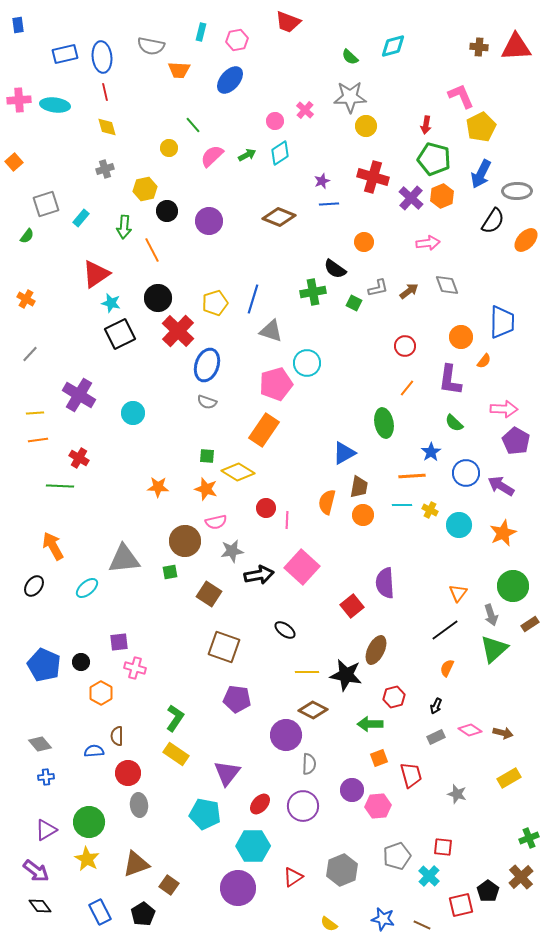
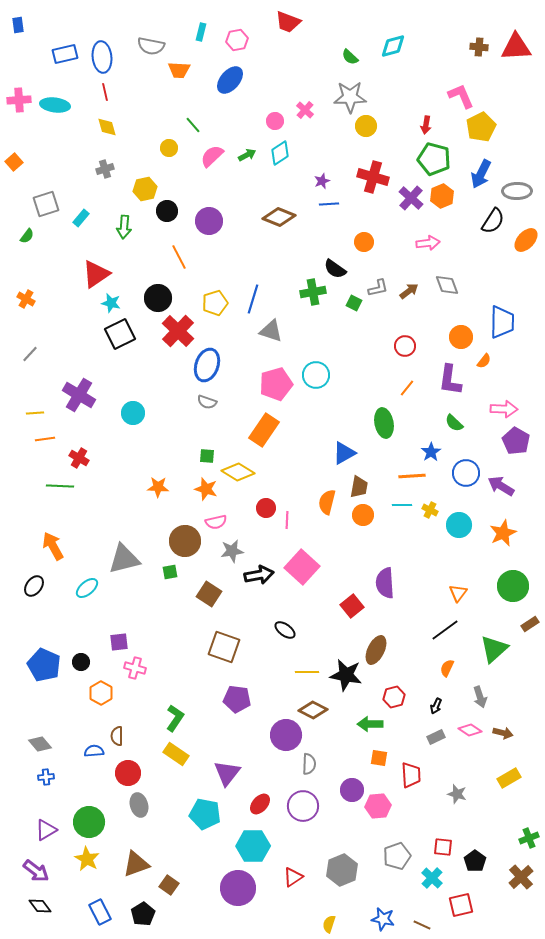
orange line at (152, 250): moved 27 px right, 7 px down
cyan circle at (307, 363): moved 9 px right, 12 px down
orange line at (38, 440): moved 7 px right, 1 px up
gray triangle at (124, 559): rotated 8 degrees counterclockwise
gray arrow at (491, 615): moved 11 px left, 82 px down
orange square at (379, 758): rotated 30 degrees clockwise
red trapezoid at (411, 775): rotated 12 degrees clockwise
gray ellipse at (139, 805): rotated 10 degrees counterclockwise
cyan cross at (429, 876): moved 3 px right, 2 px down
black pentagon at (488, 891): moved 13 px left, 30 px up
yellow semicircle at (329, 924): rotated 72 degrees clockwise
